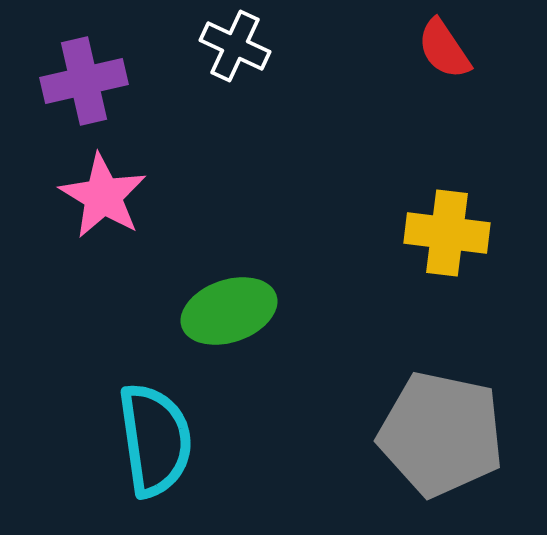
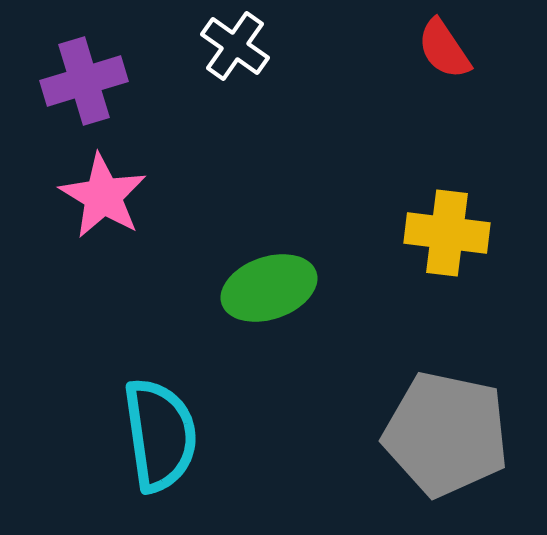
white cross: rotated 10 degrees clockwise
purple cross: rotated 4 degrees counterclockwise
green ellipse: moved 40 px right, 23 px up
gray pentagon: moved 5 px right
cyan semicircle: moved 5 px right, 5 px up
